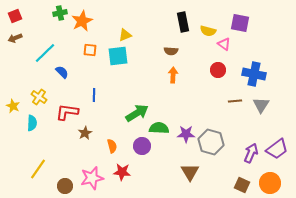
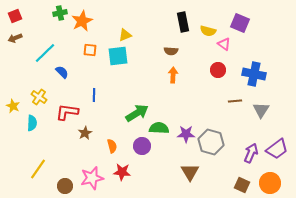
purple square: rotated 12 degrees clockwise
gray triangle: moved 5 px down
